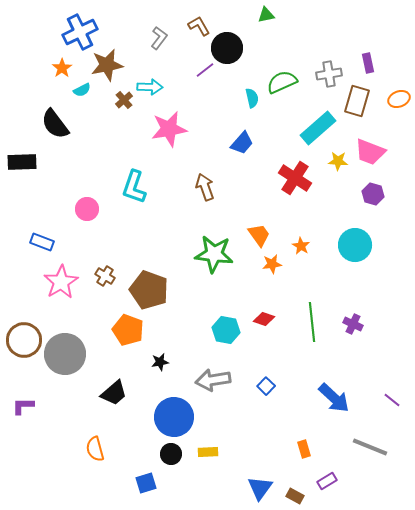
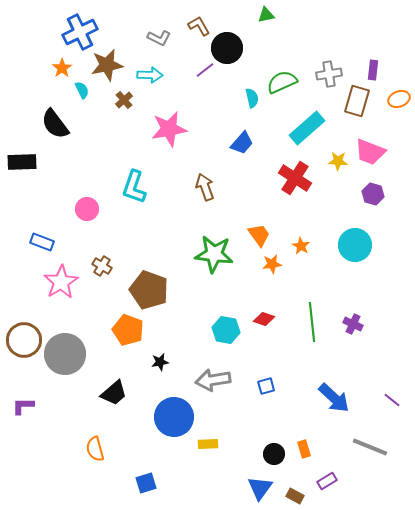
gray L-shape at (159, 38): rotated 80 degrees clockwise
purple rectangle at (368, 63): moved 5 px right, 7 px down; rotated 18 degrees clockwise
cyan arrow at (150, 87): moved 12 px up
cyan semicircle at (82, 90): rotated 90 degrees counterclockwise
cyan rectangle at (318, 128): moved 11 px left
brown cross at (105, 276): moved 3 px left, 10 px up
blue square at (266, 386): rotated 30 degrees clockwise
yellow rectangle at (208, 452): moved 8 px up
black circle at (171, 454): moved 103 px right
